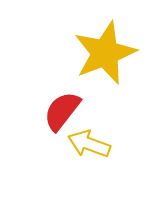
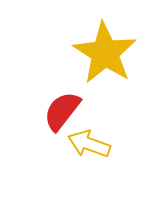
yellow star: rotated 18 degrees counterclockwise
